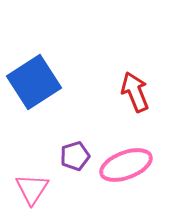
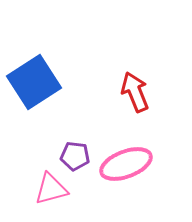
purple pentagon: rotated 24 degrees clockwise
pink ellipse: moved 1 px up
pink triangle: moved 19 px right; rotated 42 degrees clockwise
